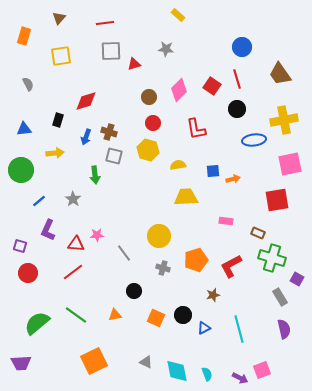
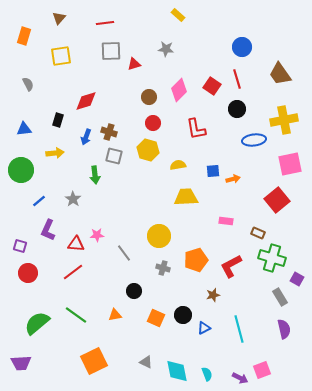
red square at (277, 200): rotated 30 degrees counterclockwise
